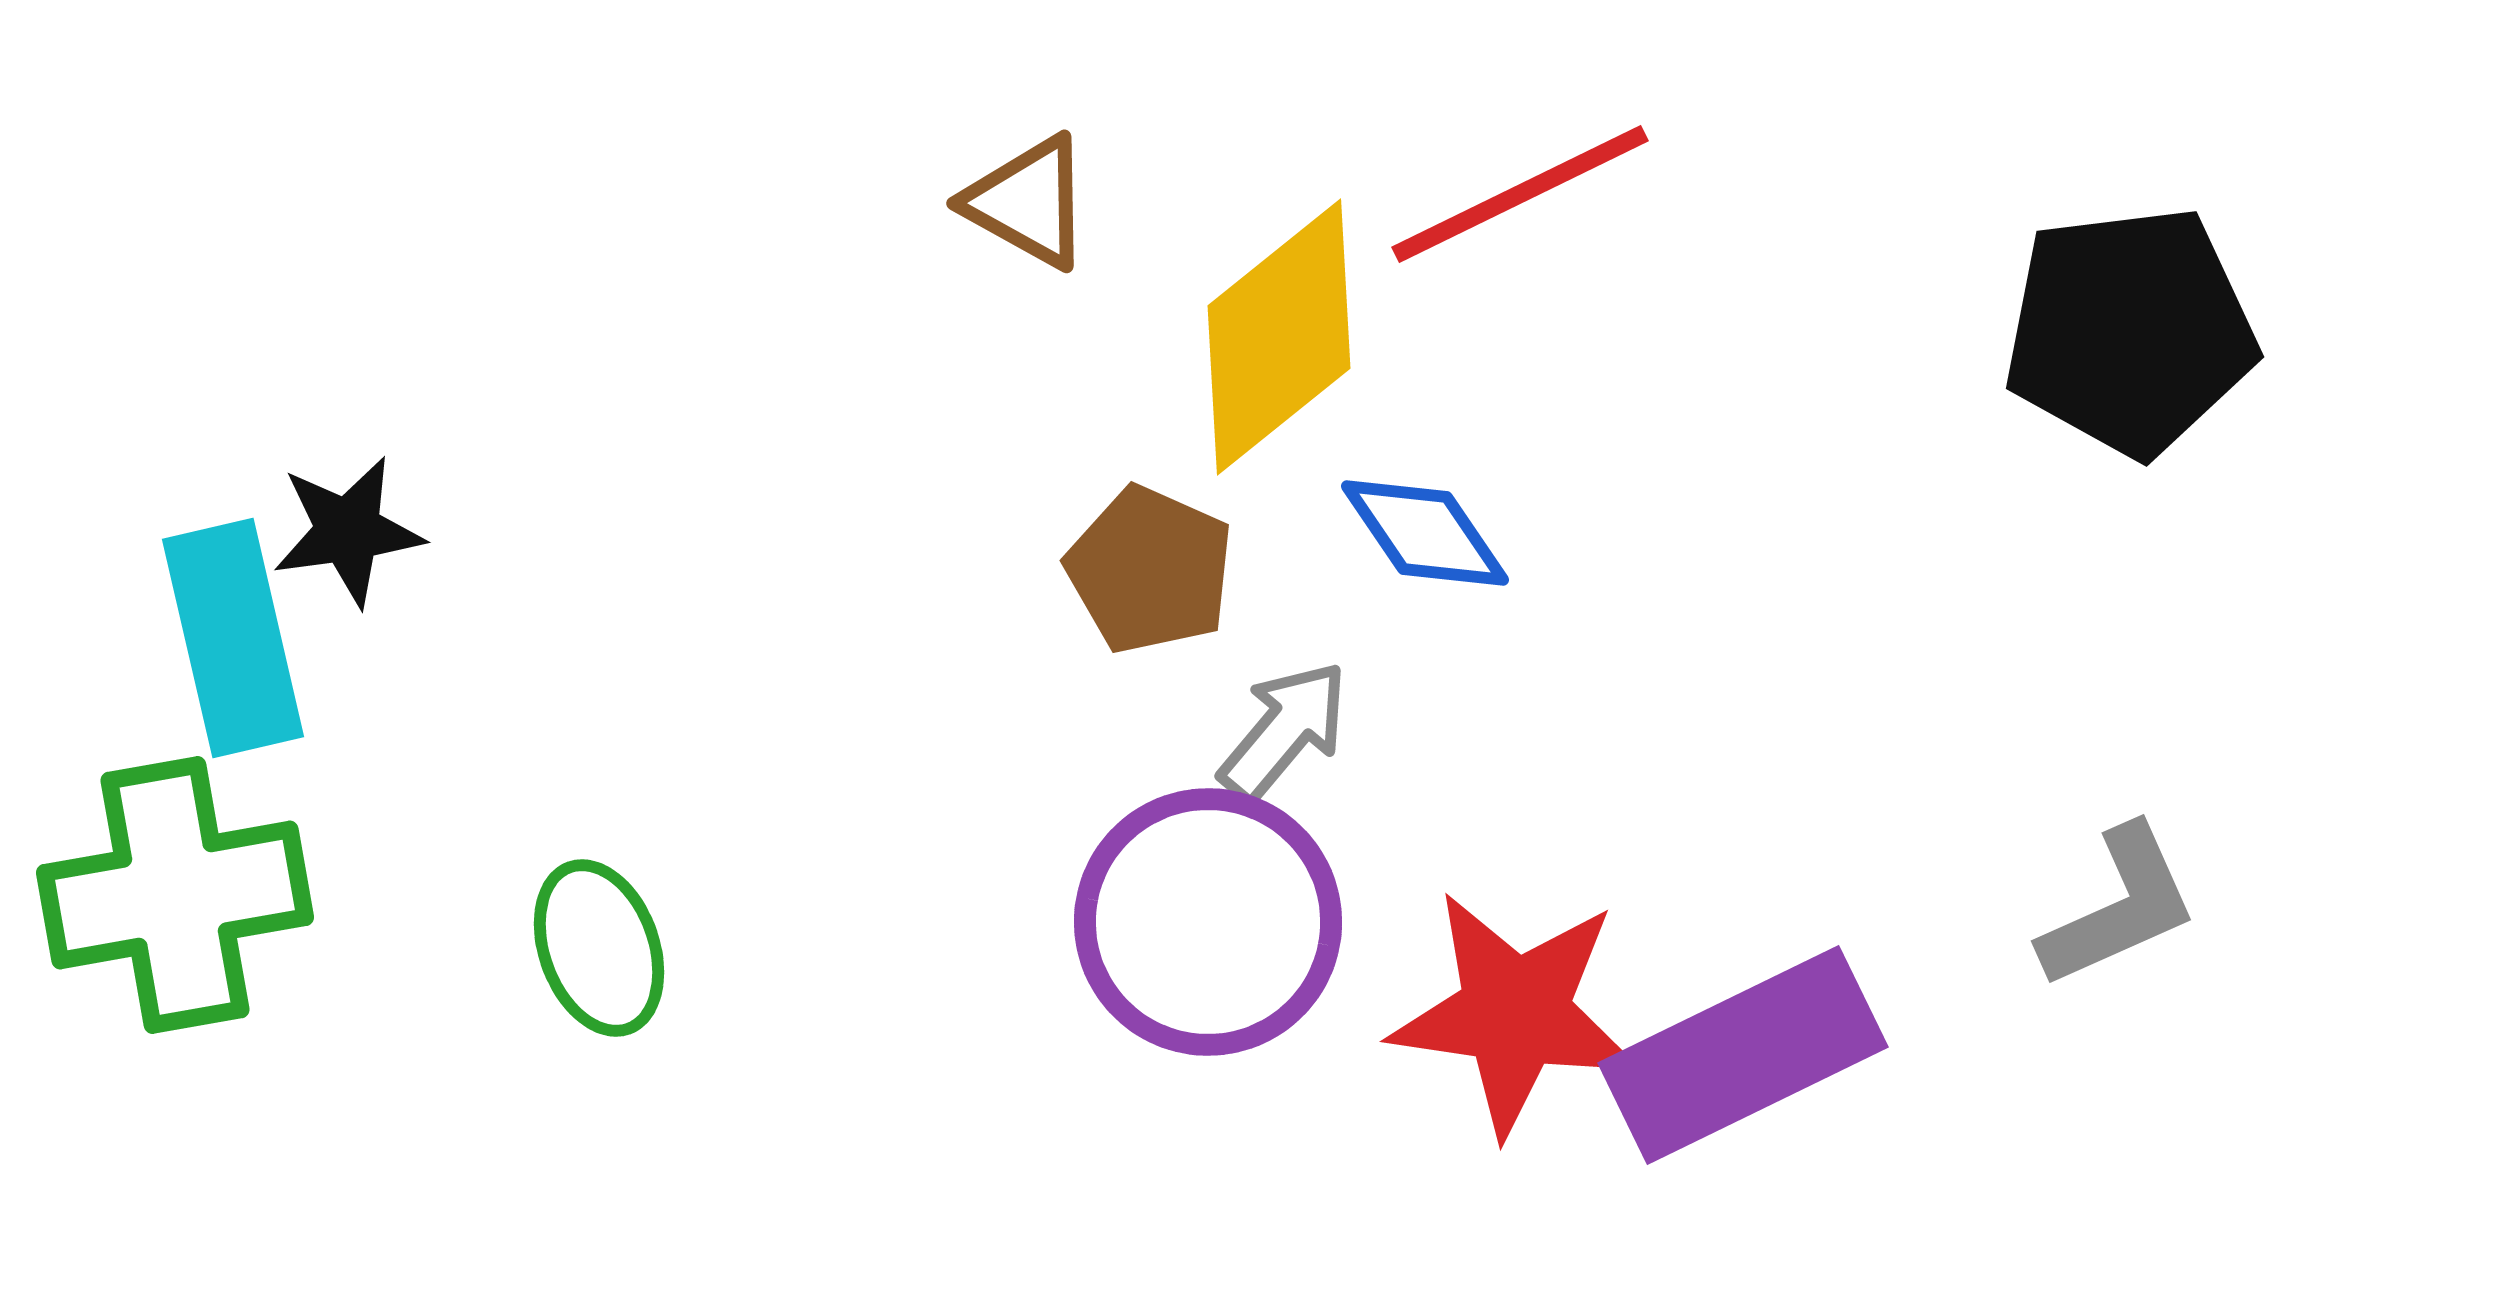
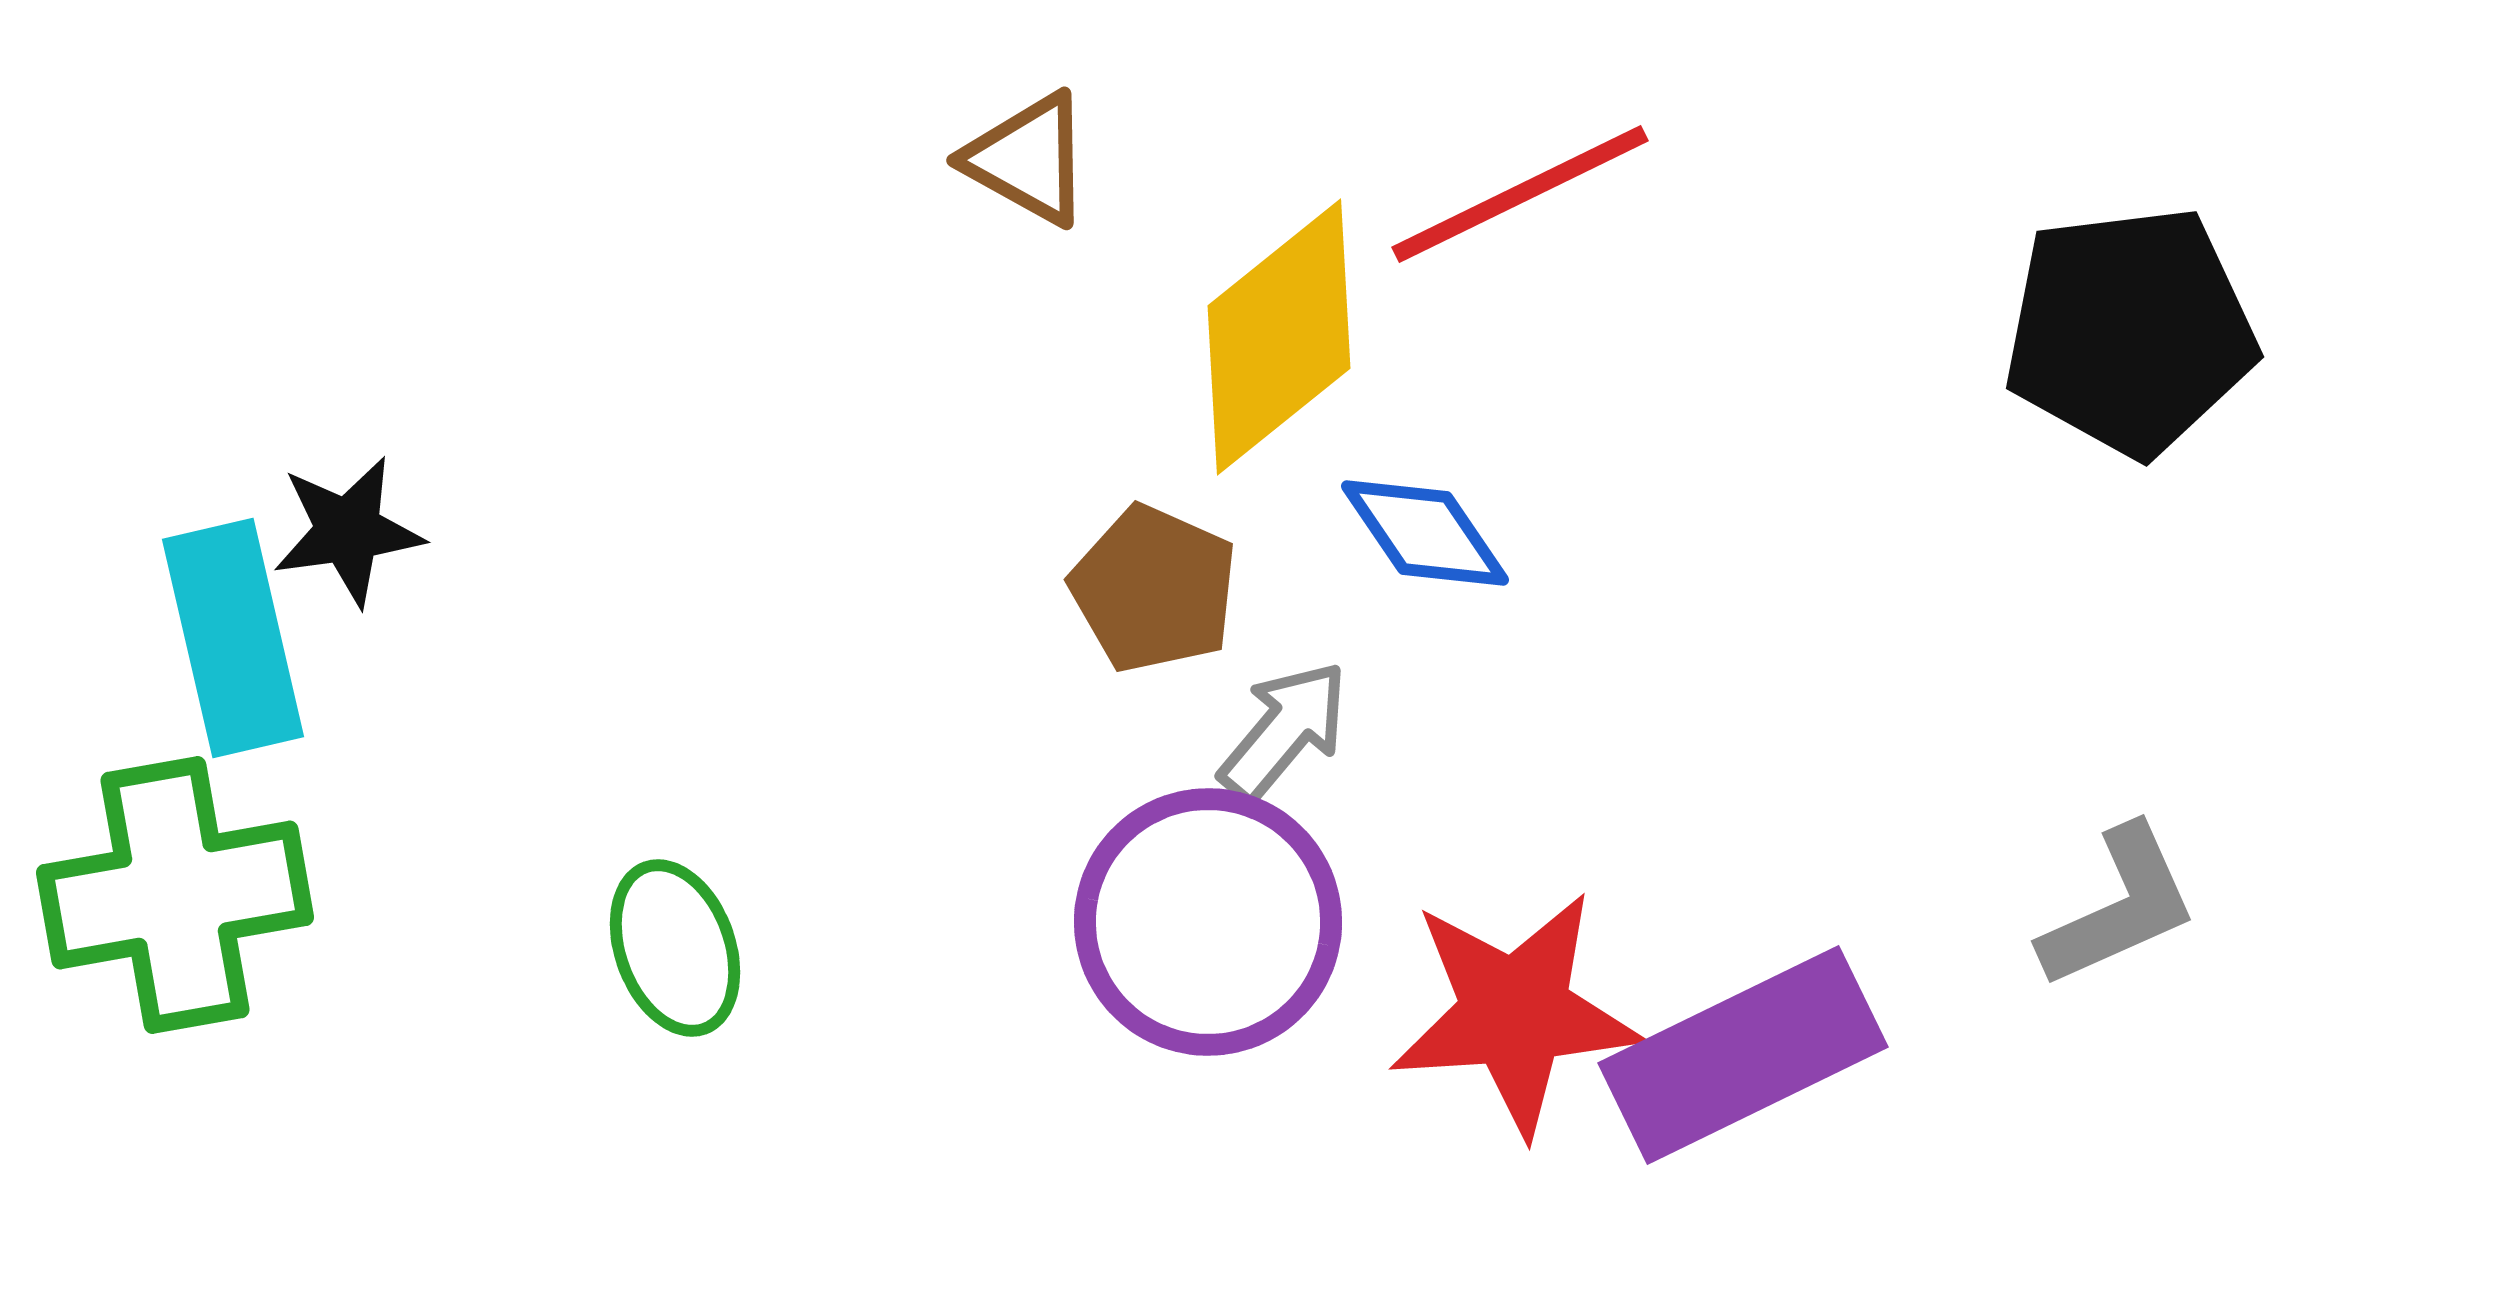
brown triangle: moved 43 px up
brown pentagon: moved 4 px right, 19 px down
green ellipse: moved 76 px right
red star: rotated 12 degrees counterclockwise
